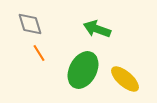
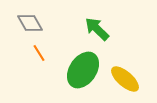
gray diamond: moved 1 px up; rotated 12 degrees counterclockwise
green arrow: rotated 24 degrees clockwise
green ellipse: rotated 6 degrees clockwise
